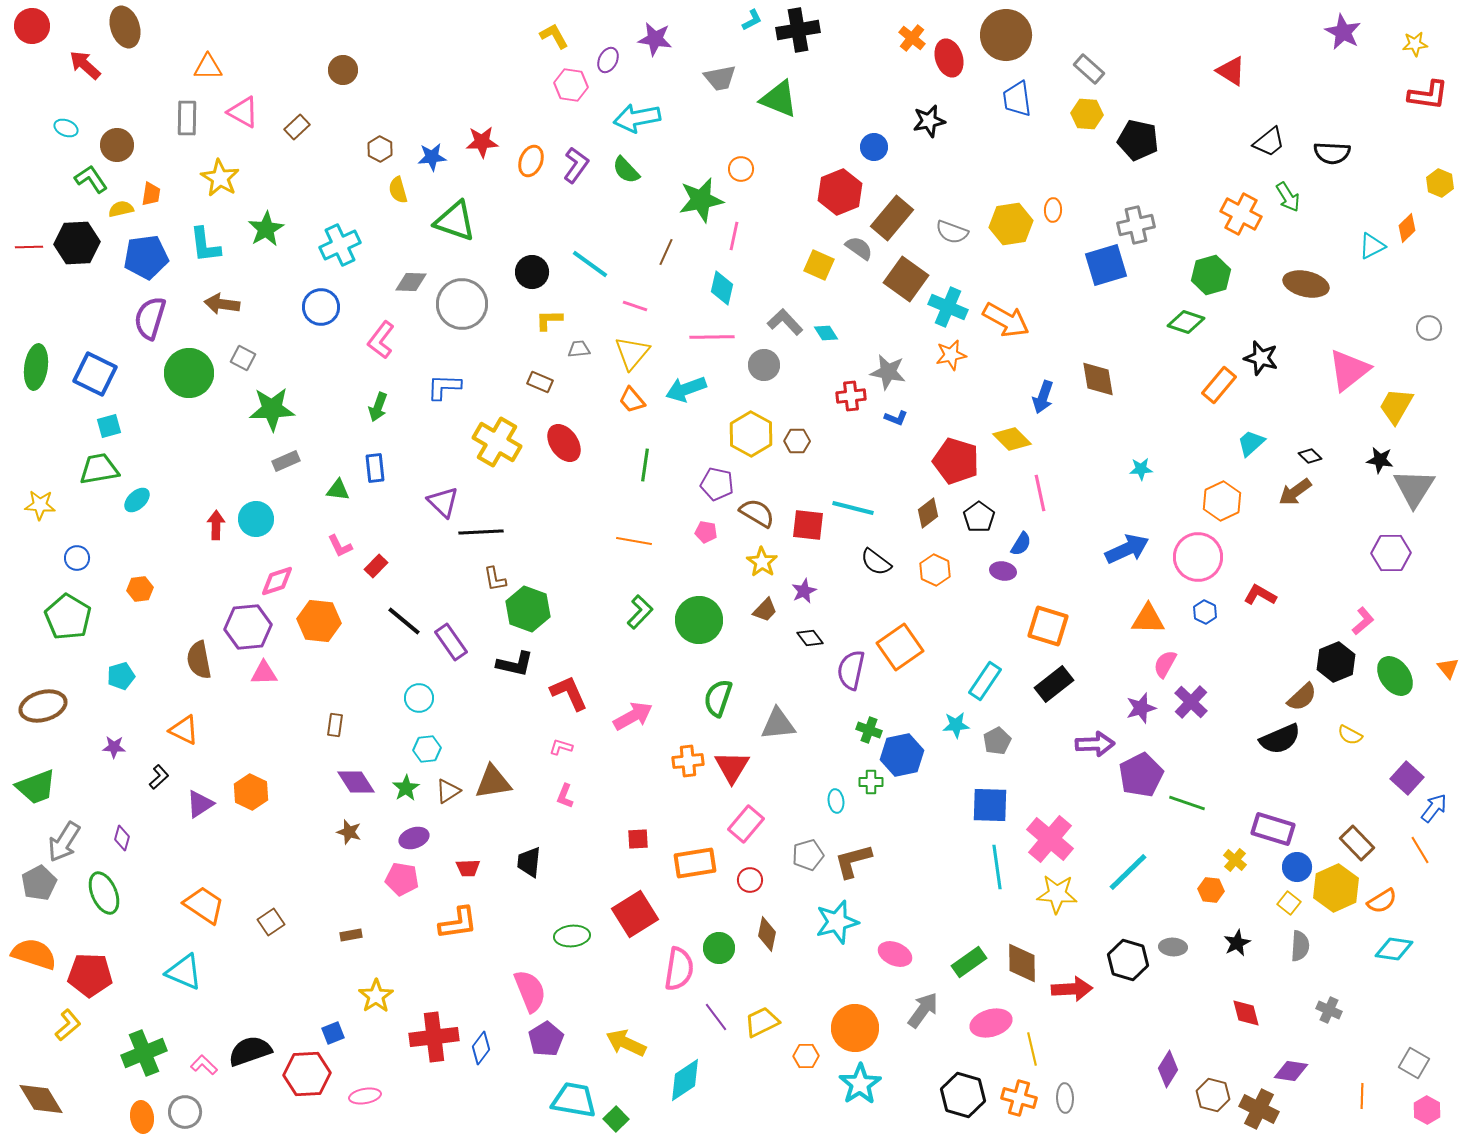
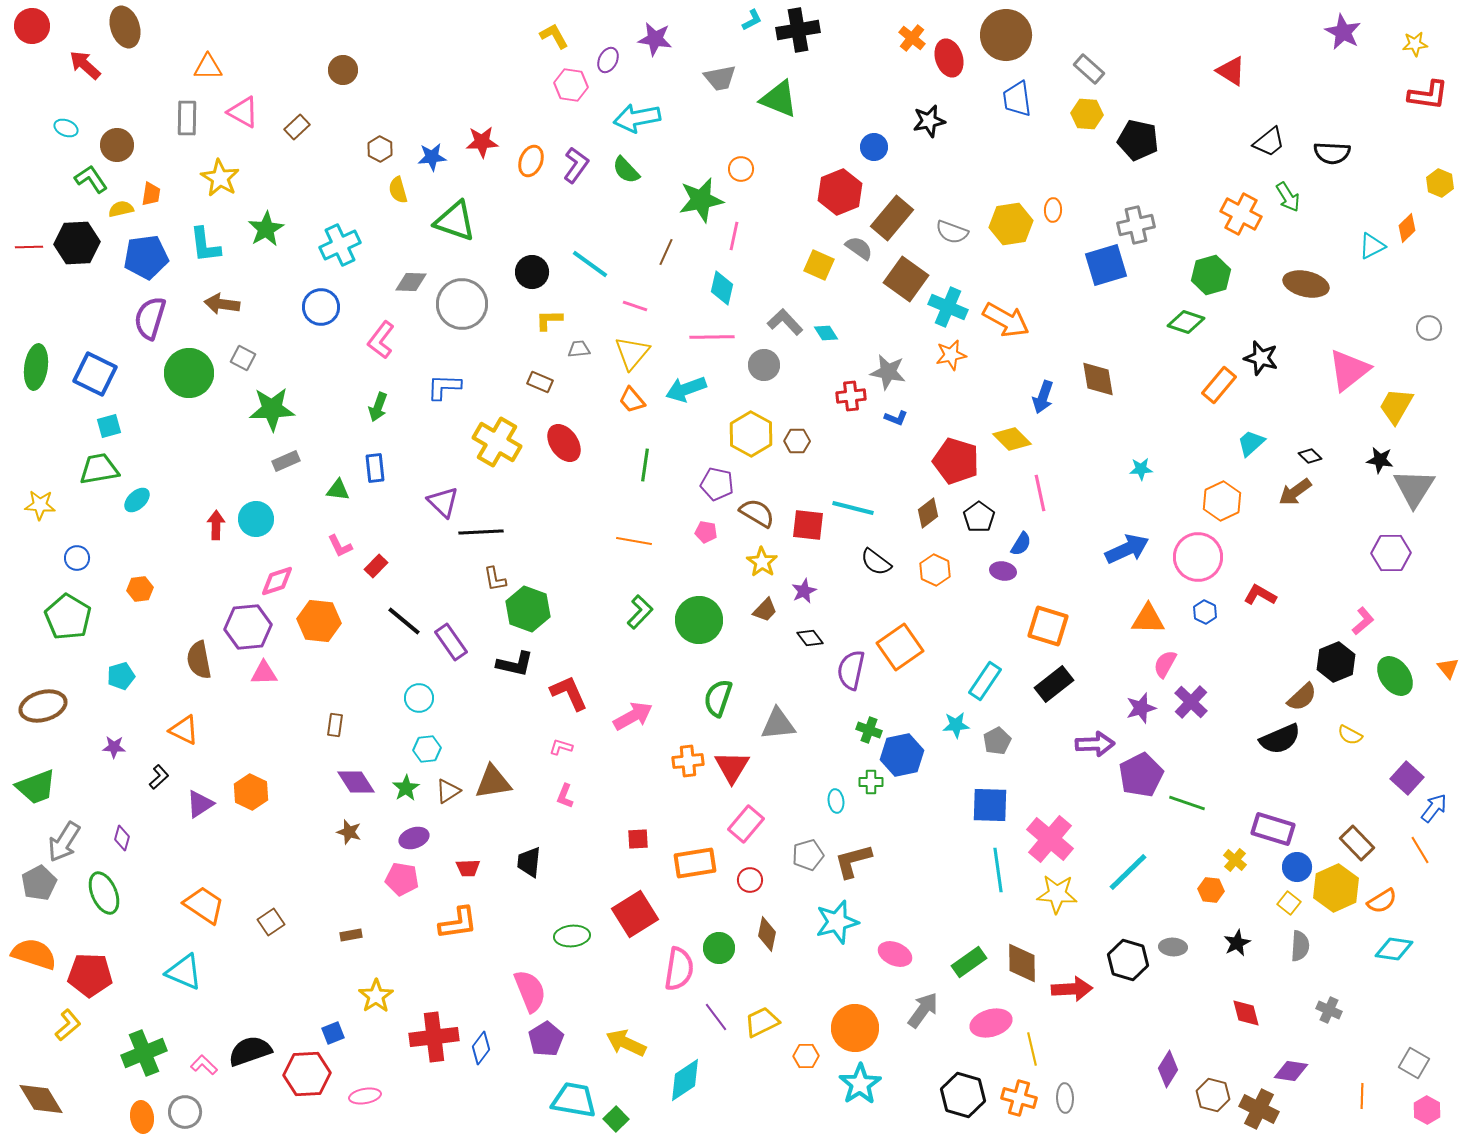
cyan line at (997, 867): moved 1 px right, 3 px down
